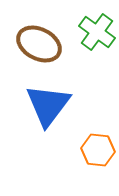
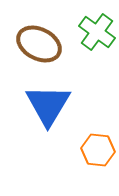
blue triangle: rotated 6 degrees counterclockwise
